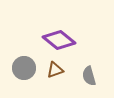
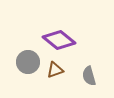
gray circle: moved 4 px right, 6 px up
